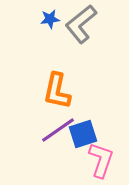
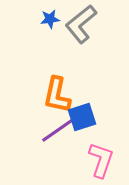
orange L-shape: moved 4 px down
blue square: moved 1 px left, 17 px up
